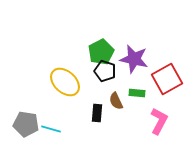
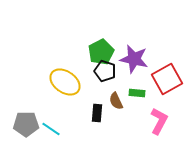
yellow ellipse: rotated 8 degrees counterclockwise
gray pentagon: rotated 10 degrees counterclockwise
cyan line: rotated 18 degrees clockwise
